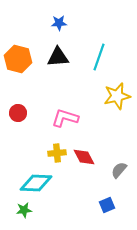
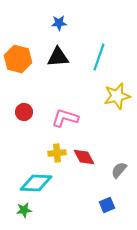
red circle: moved 6 px right, 1 px up
